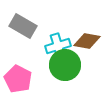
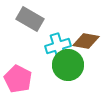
gray rectangle: moved 7 px right, 7 px up
brown diamond: moved 1 px left
green circle: moved 3 px right
